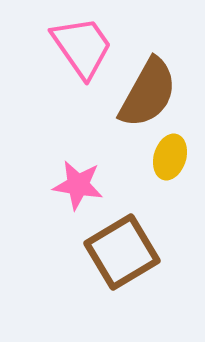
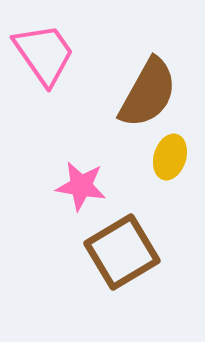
pink trapezoid: moved 38 px left, 7 px down
pink star: moved 3 px right, 1 px down
